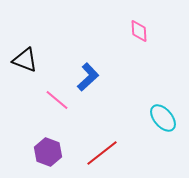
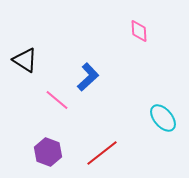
black triangle: rotated 12 degrees clockwise
